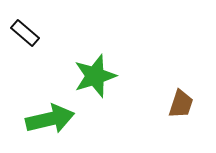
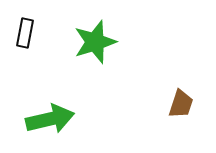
black rectangle: rotated 60 degrees clockwise
green star: moved 34 px up
